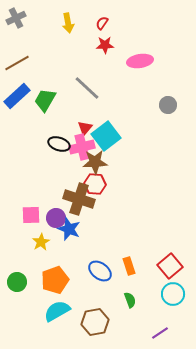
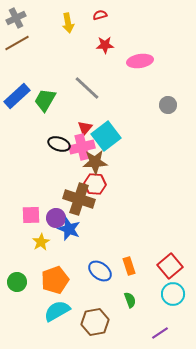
red semicircle: moved 2 px left, 8 px up; rotated 40 degrees clockwise
brown line: moved 20 px up
